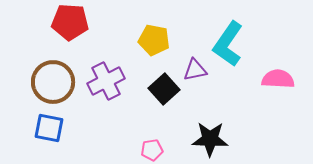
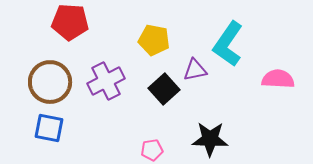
brown circle: moved 3 px left
